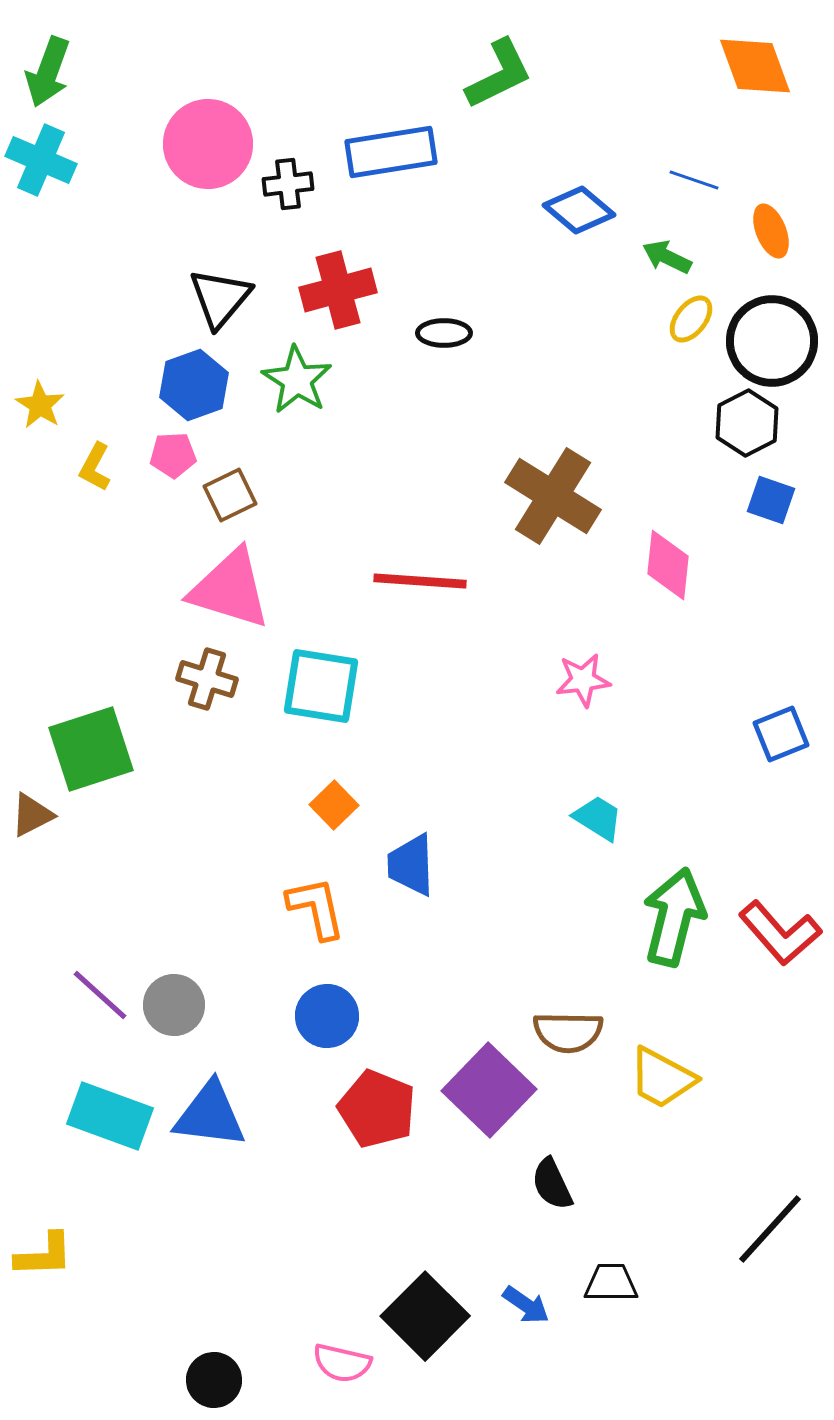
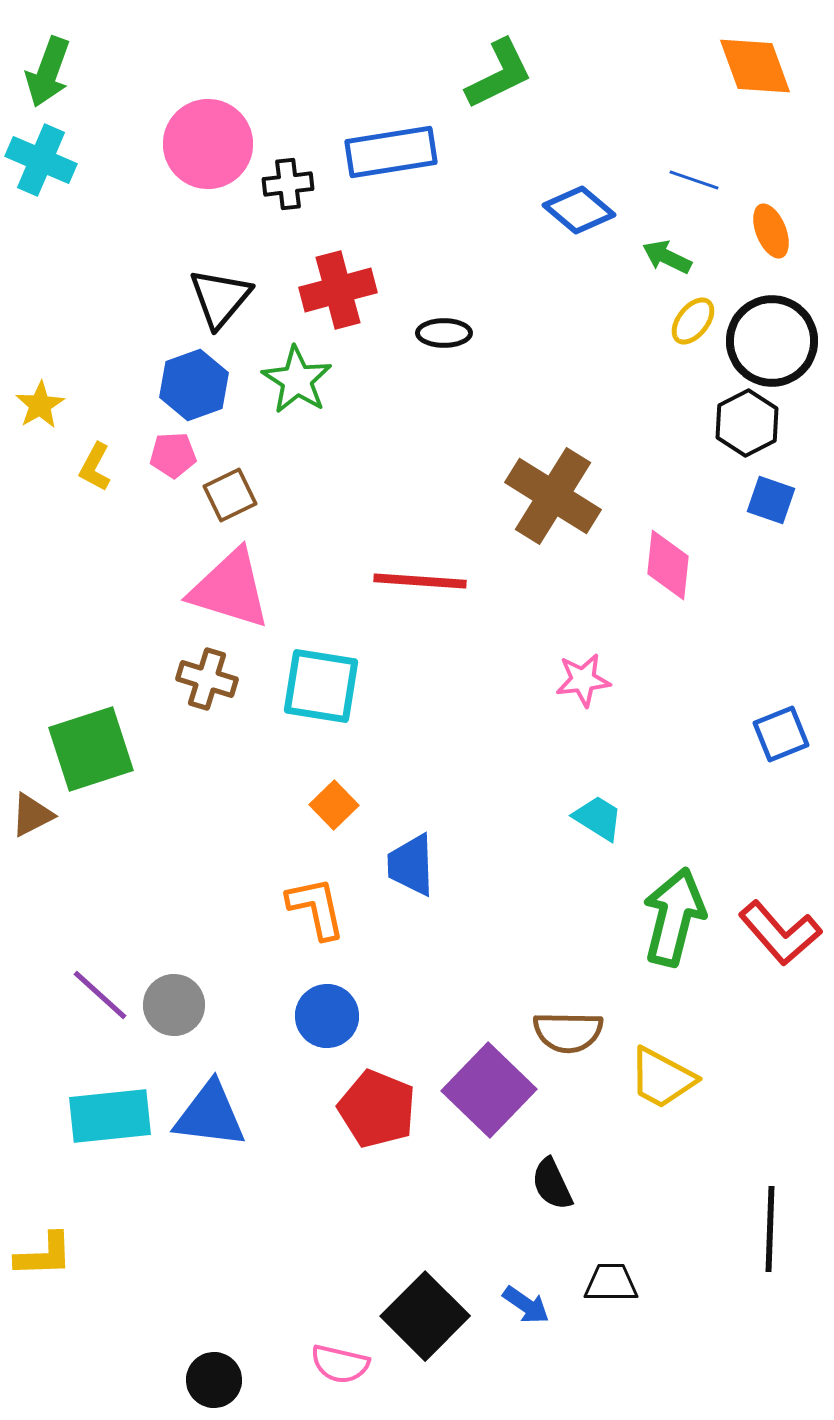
yellow ellipse at (691, 319): moved 2 px right, 2 px down
yellow star at (40, 405): rotated 9 degrees clockwise
cyan rectangle at (110, 1116): rotated 26 degrees counterclockwise
black line at (770, 1229): rotated 40 degrees counterclockwise
pink semicircle at (342, 1363): moved 2 px left, 1 px down
